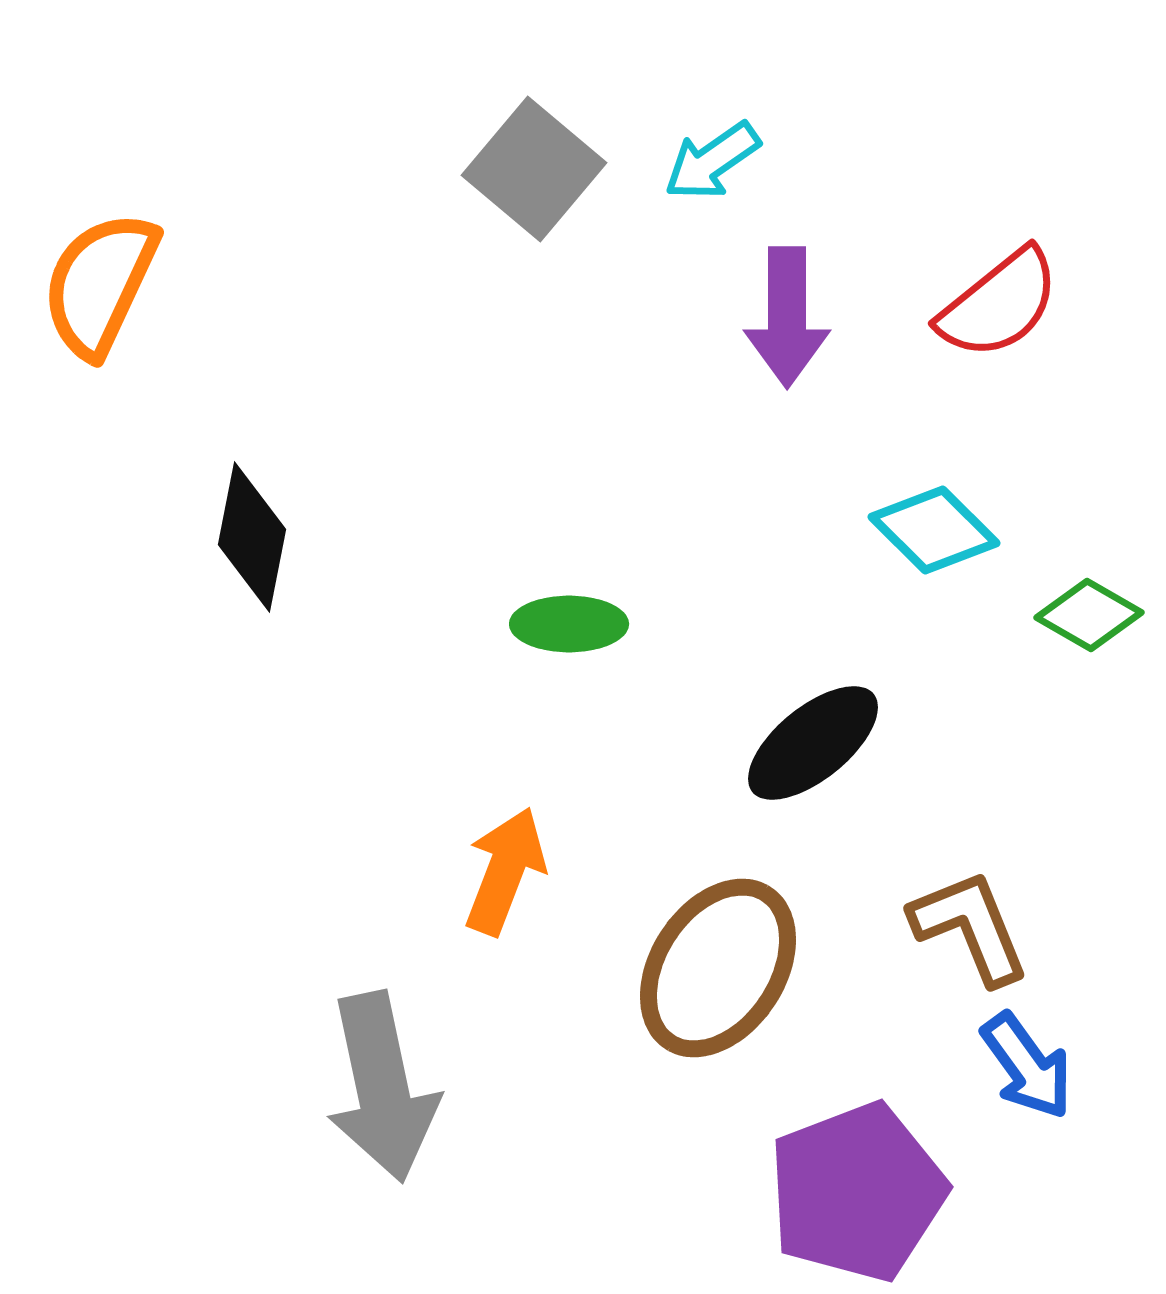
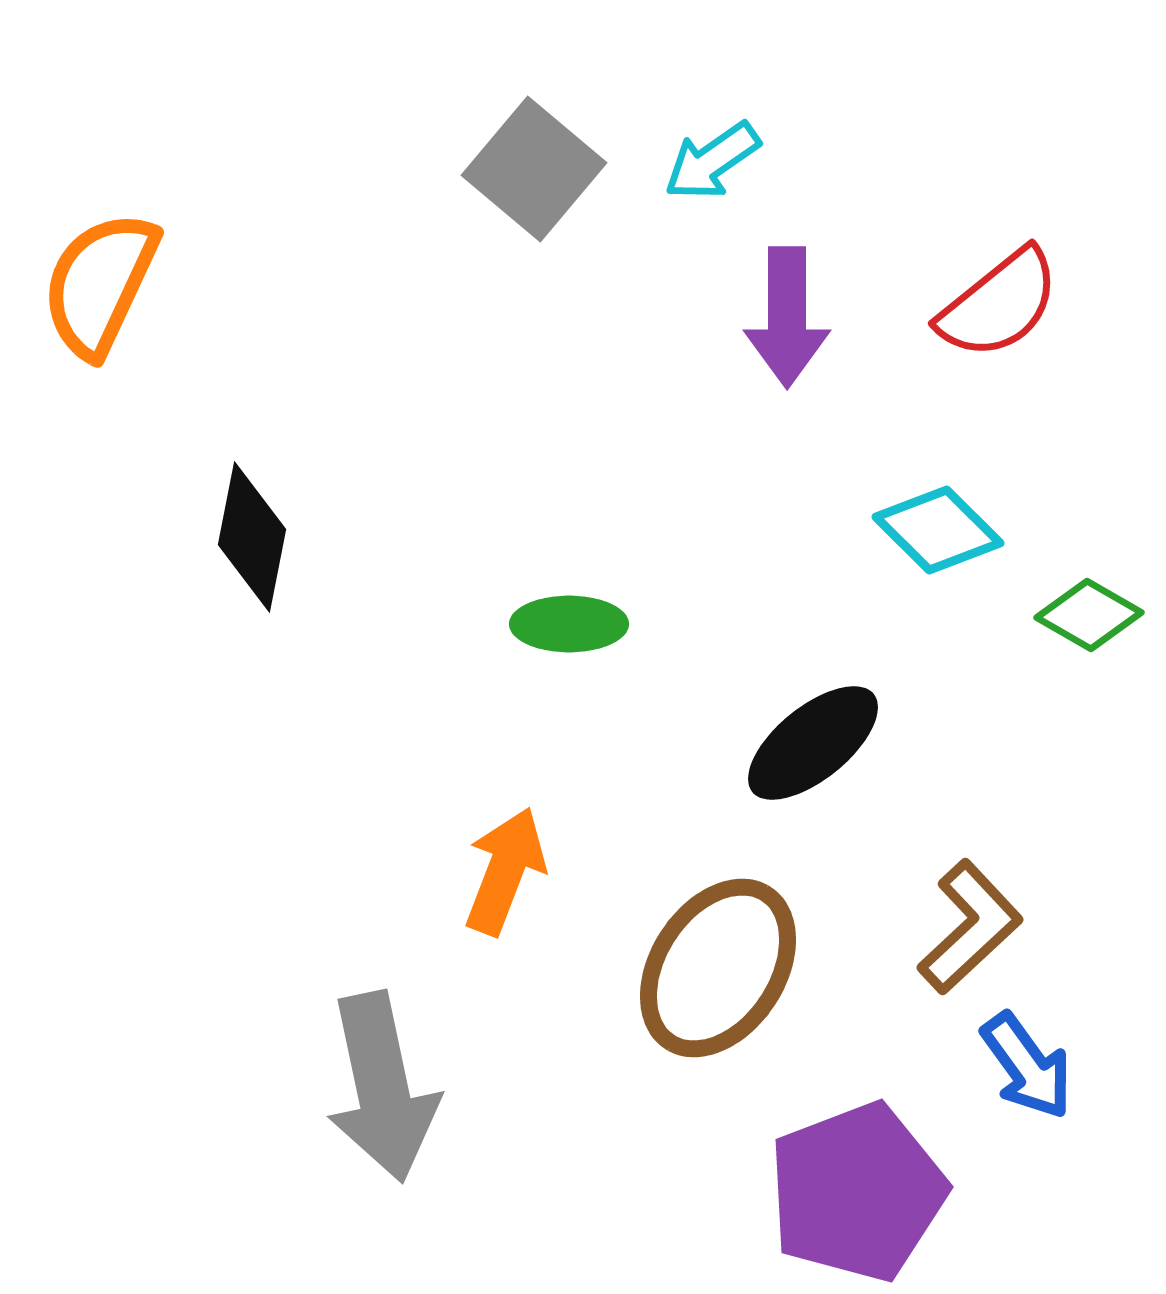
cyan diamond: moved 4 px right
brown L-shape: rotated 69 degrees clockwise
